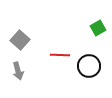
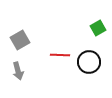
gray square: rotated 18 degrees clockwise
black circle: moved 4 px up
